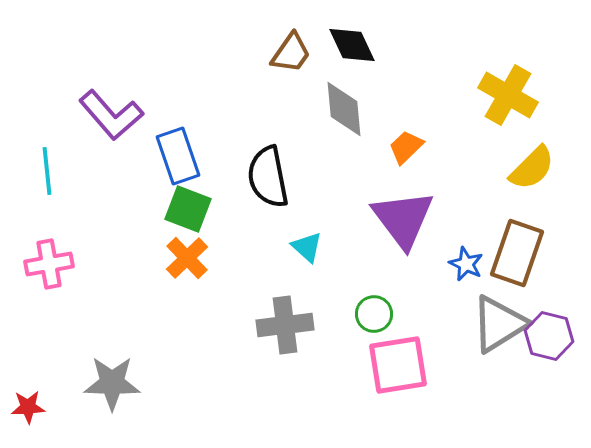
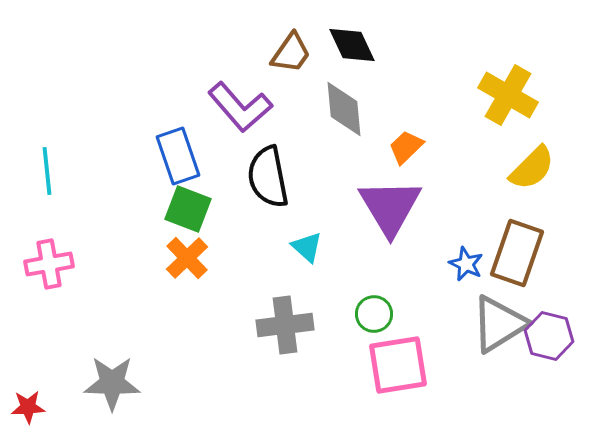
purple L-shape: moved 129 px right, 8 px up
purple triangle: moved 13 px left, 12 px up; rotated 6 degrees clockwise
